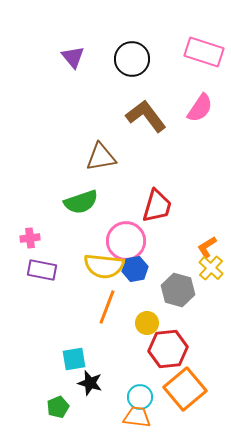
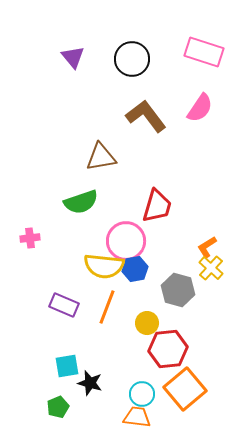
purple rectangle: moved 22 px right, 35 px down; rotated 12 degrees clockwise
cyan square: moved 7 px left, 7 px down
cyan circle: moved 2 px right, 3 px up
